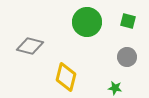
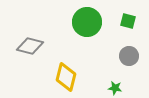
gray circle: moved 2 px right, 1 px up
